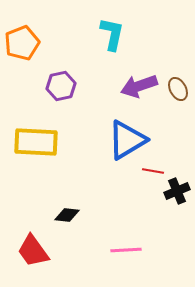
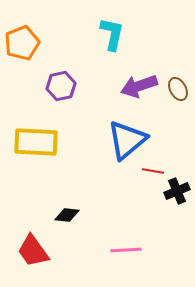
blue triangle: rotated 9 degrees counterclockwise
